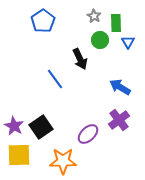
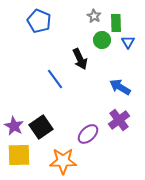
blue pentagon: moved 4 px left; rotated 15 degrees counterclockwise
green circle: moved 2 px right
